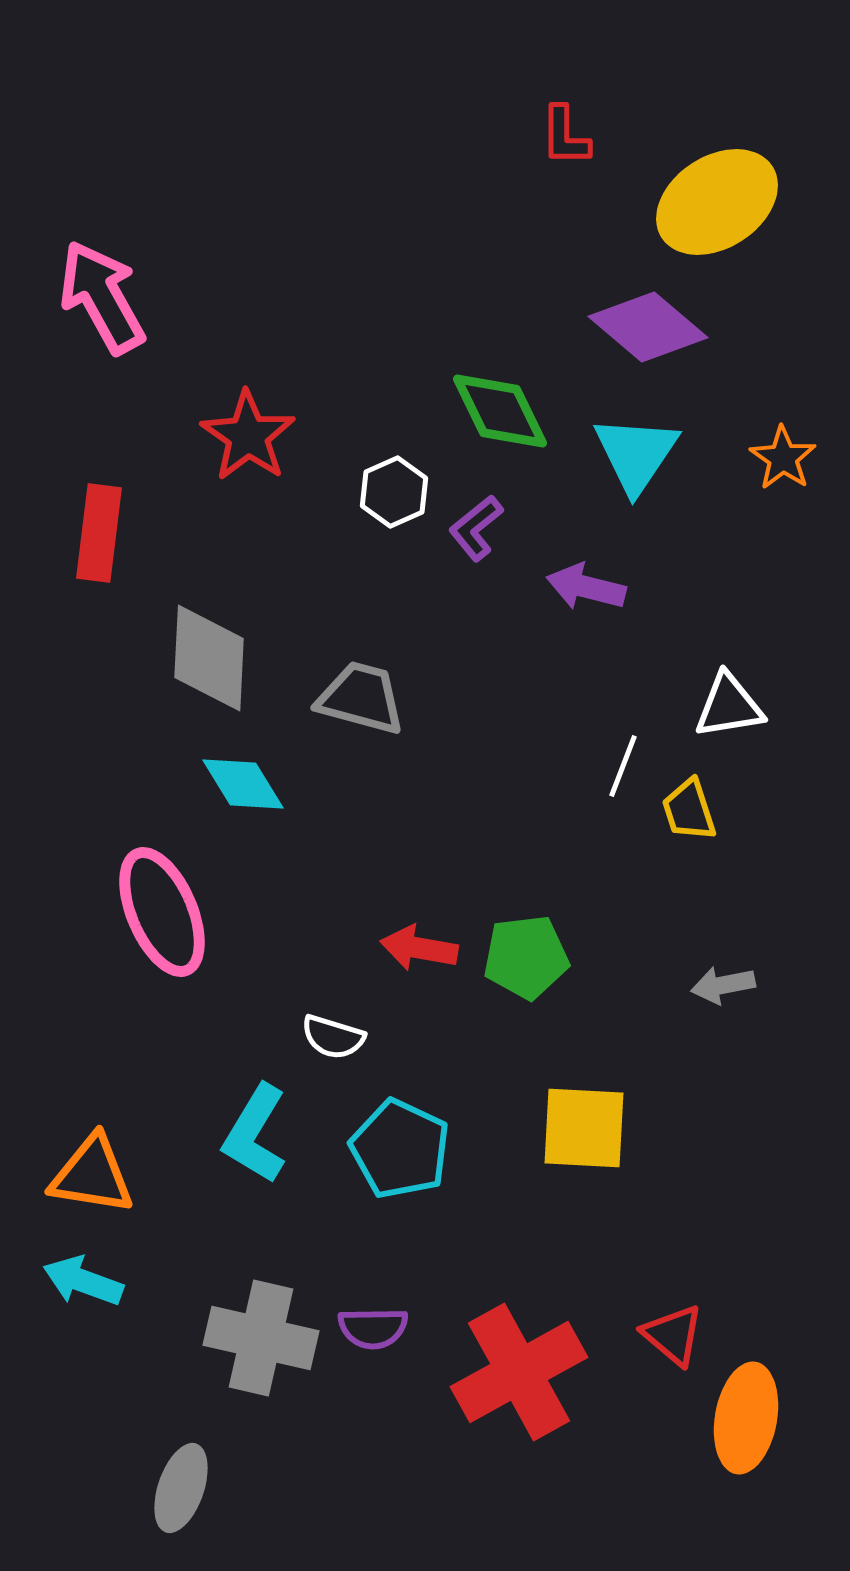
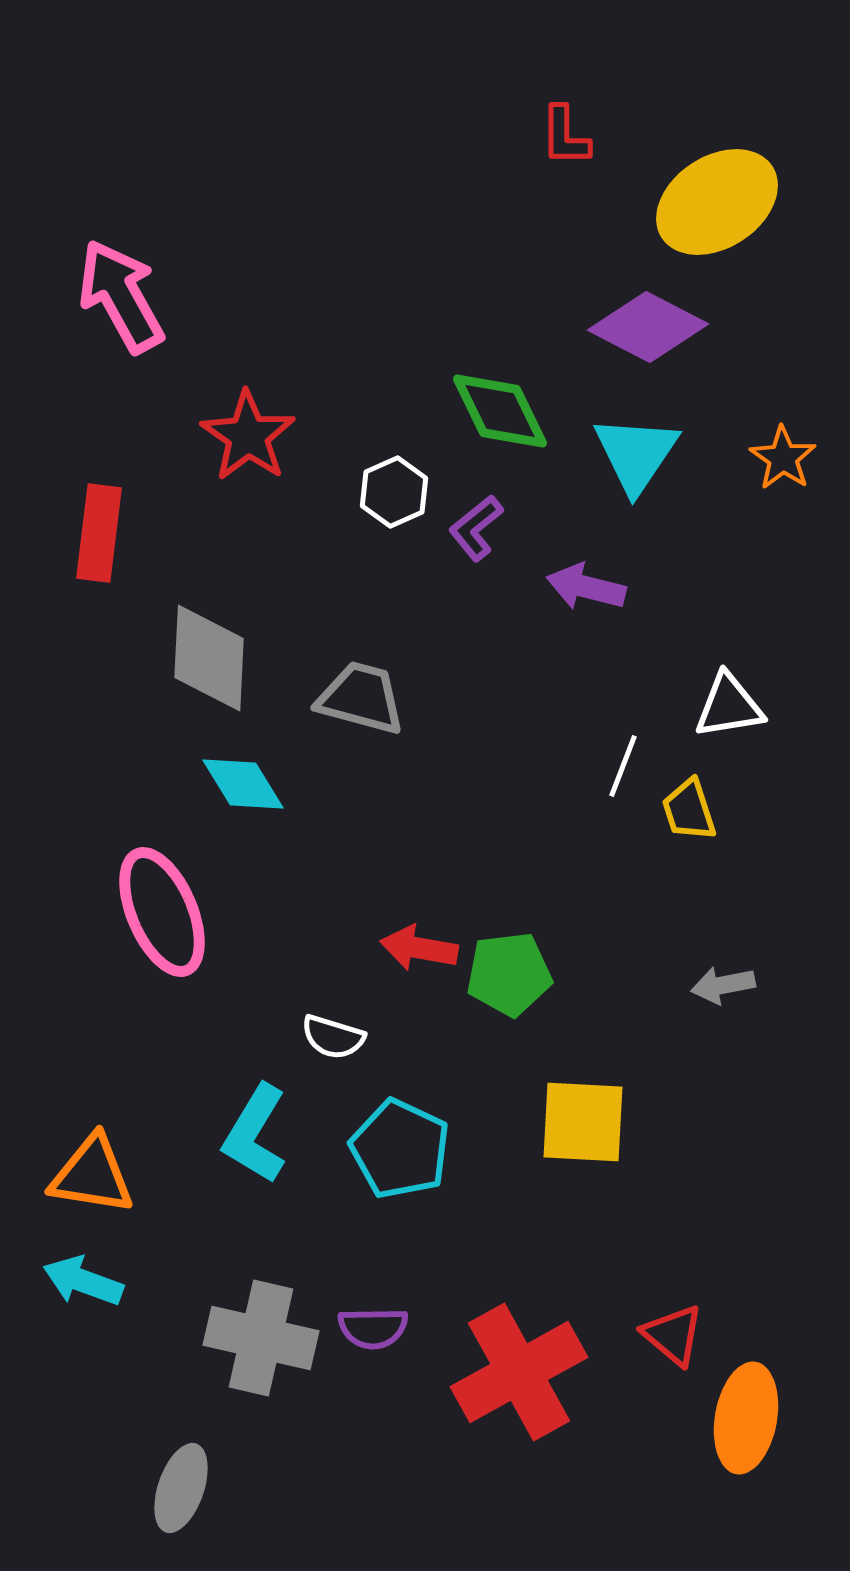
pink arrow: moved 19 px right, 1 px up
purple diamond: rotated 13 degrees counterclockwise
green pentagon: moved 17 px left, 17 px down
yellow square: moved 1 px left, 6 px up
